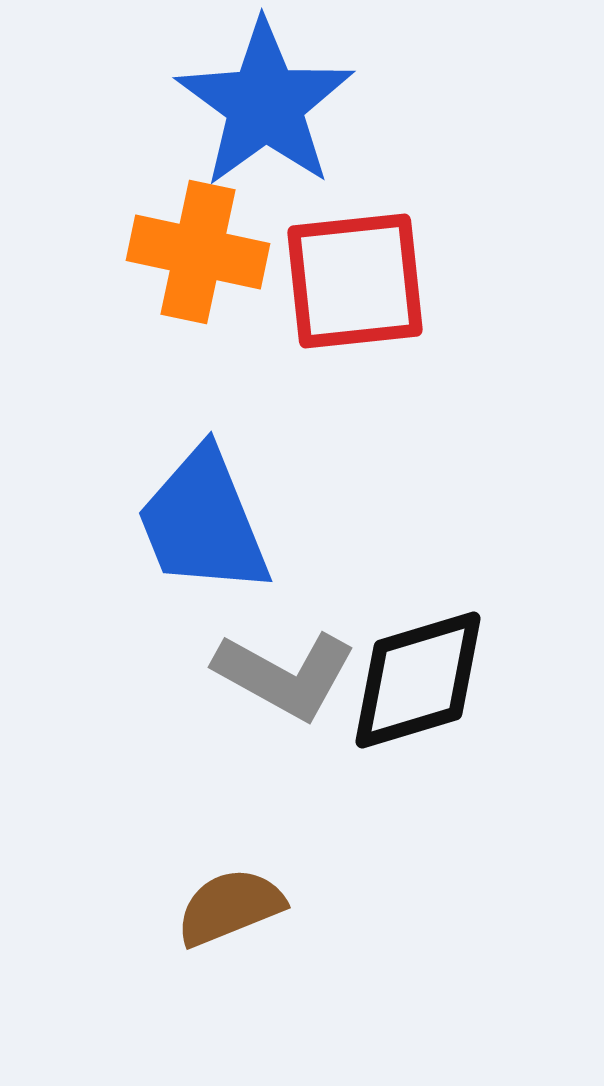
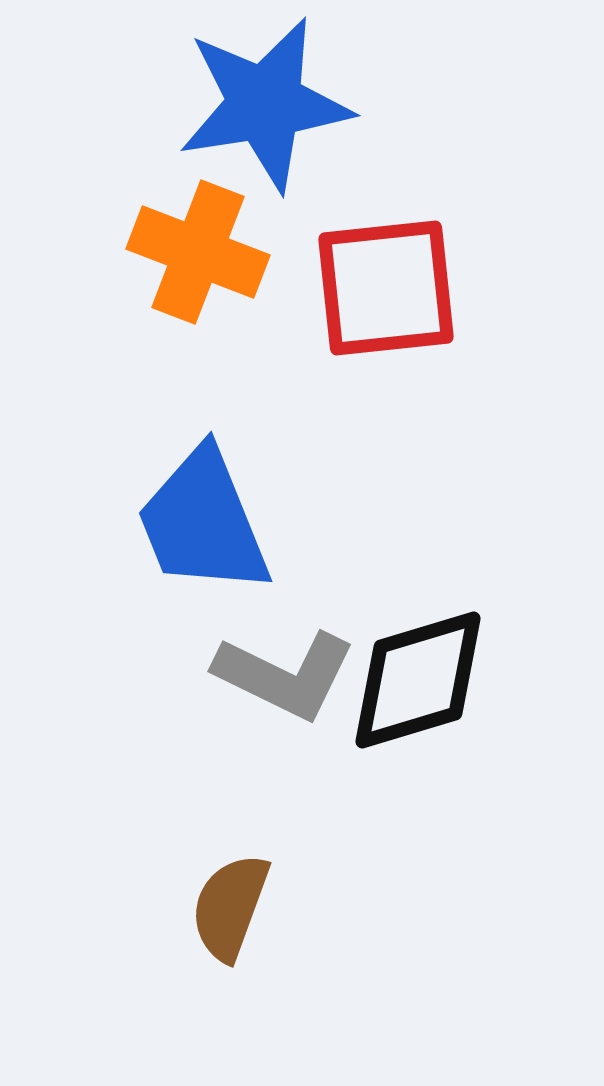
blue star: rotated 27 degrees clockwise
orange cross: rotated 9 degrees clockwise
red square: moved 31 px right, 7 px down
gray L-shape: rotated 3 degrees counterclockwise
brown semicircle: rotated 48 degrees counterclockwise
